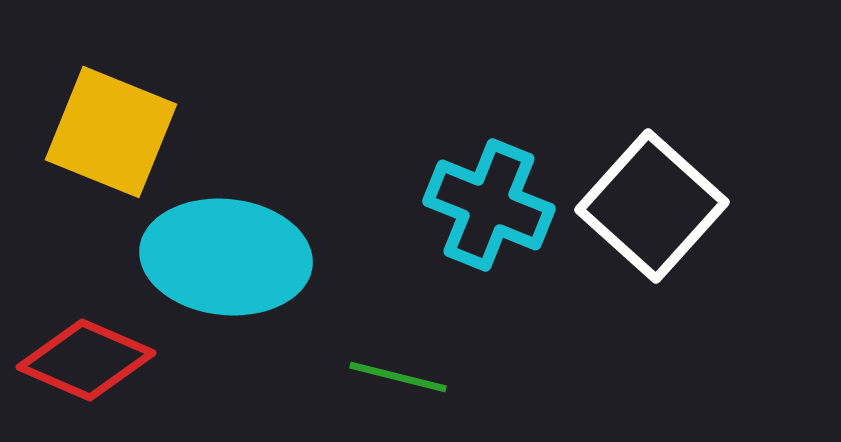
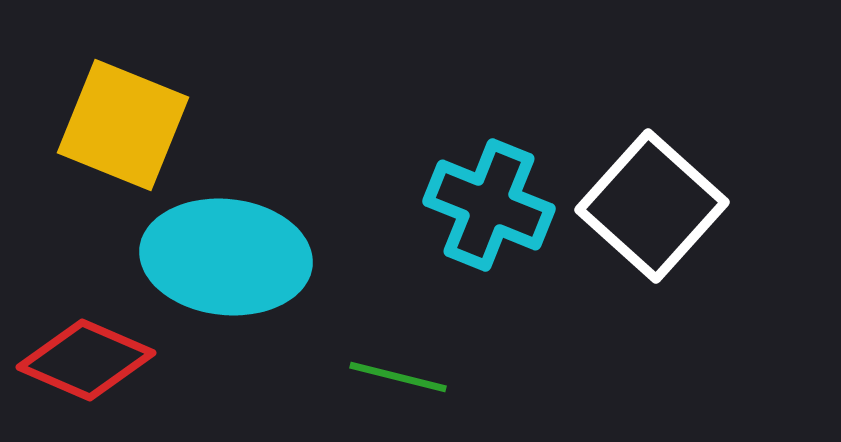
yellow square: moved 12 px right, 7 px up
